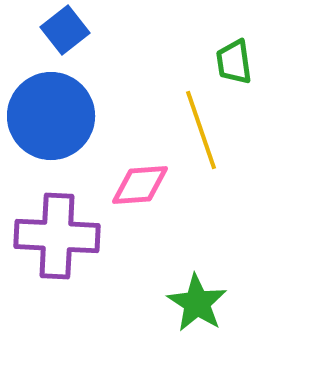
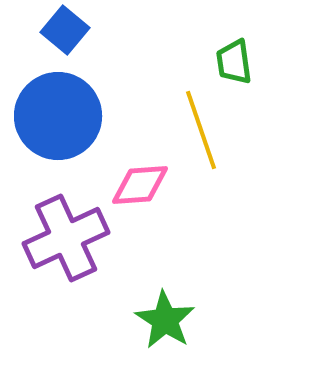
blue square: rotated 12 degrees counterclockwise
blue circle: moved 7 px right
purple cross: moved 9 px right, 2 px down; rotated 28 degrees counterclockwise
green star: moved 32 px left, 17 px down
